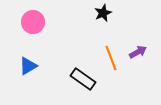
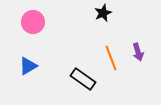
purple arrow: rotated 102 degrees clockwise
